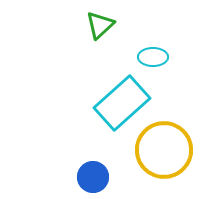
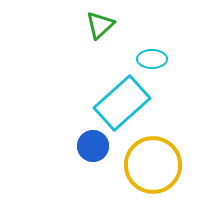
cyan ellipse: moved 1 px left, 2 px down
yellow circle: moved 11 px left, 15 px down
blue circle: moved 31 px up
